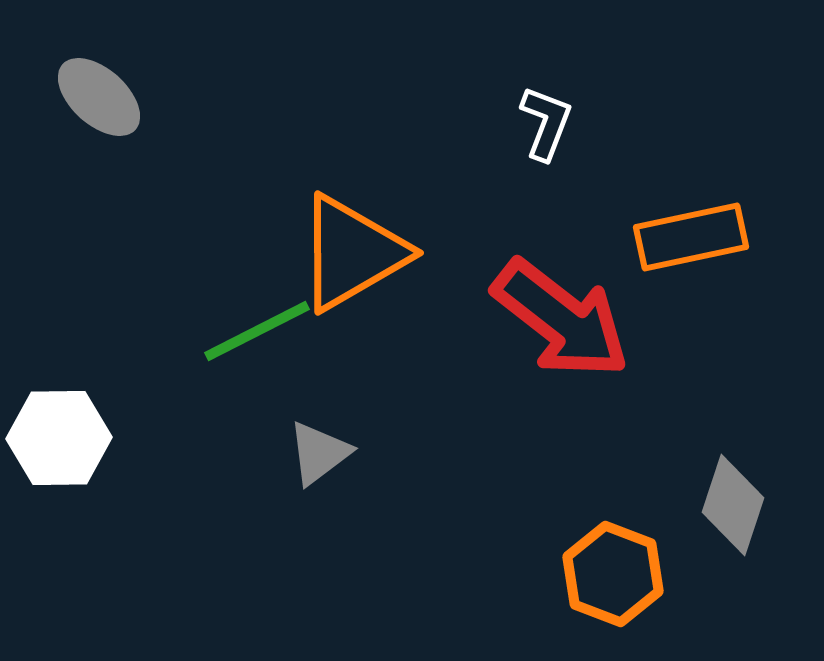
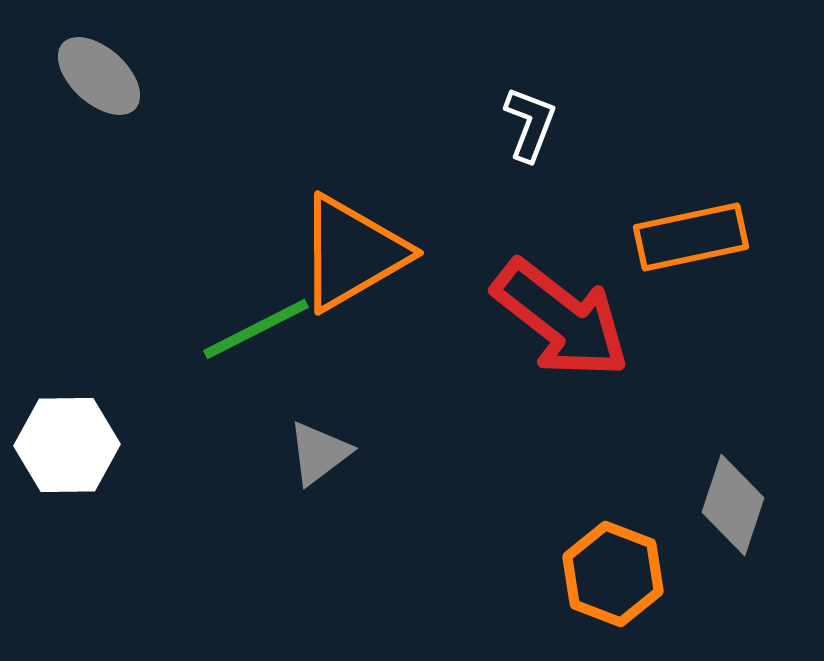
gray ellipse: moved 21 px up
white L-shape: moved 16 px left, 1 px down
green line: moved 1 px left, 2 px up
white hexagon: moved 8 px right, 7 px down
